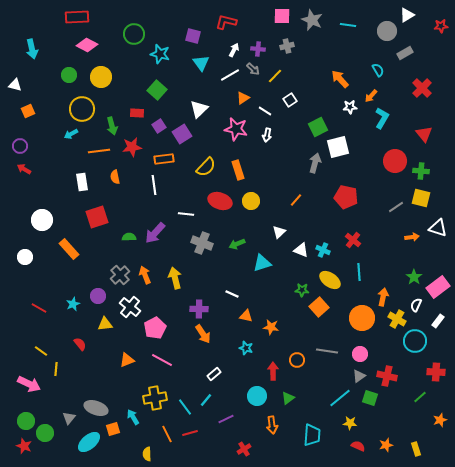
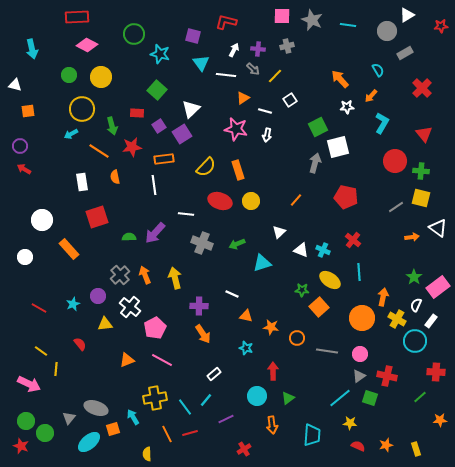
white line at (230, 75): moved 4 px left; rotated 36 degrees clockwise
white star at (350, 107): moved 3 px left
white triangle at (199, 109): moved 8 px left
orange square at (28, 111): rotated 16 degrees clockwise
white line at (265, 111): rotated 16 degrees counterclockwise
cyan L-shape at (382, 118): moved 5 px down
orange line at (99, 151): rotated 40 degrees clockwise
white triangle at (438, 228): rotated 18 degrees clockwise
purple cross at (199, 309): moved 3 px up
white rectangle at (438, 321): moved 7 px left
orange circle at (297, 360): moved 22 px up
orange star at (440, 420): rotated 16 degrees clockwise
red star at (24, 446): moved 3 px left
